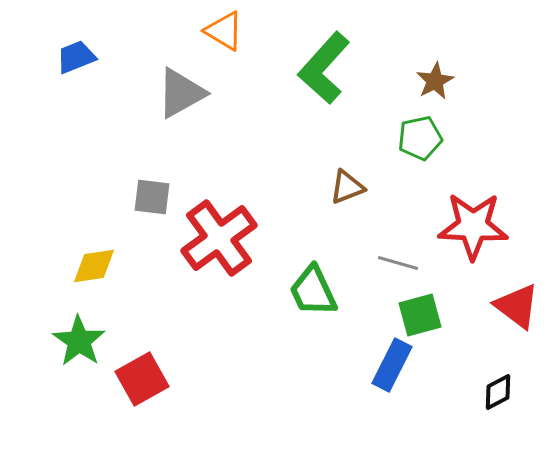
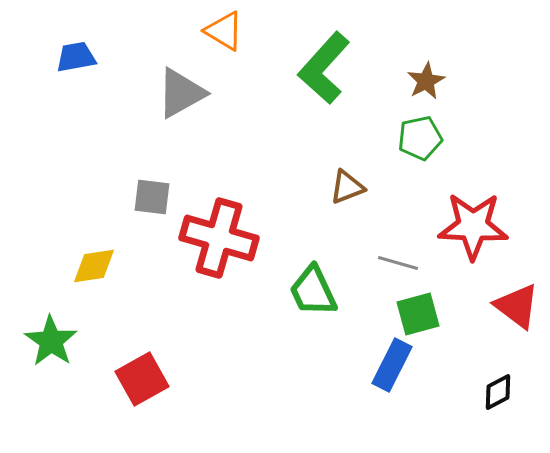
blue trapezoid: rotated 12 degrees clockwise
brown star: moved 9 px left
red cross: rotated 38 degrees counterclockwise
green square: moved 2 px left, 1 px up
green star: moved 28 px left
